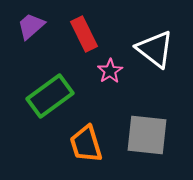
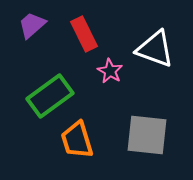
purple trapezoid: moved 1 px right, 1 px up
white triangle: rotated 18 degrees counterclockwise
pink star: rotated 10 degrees counterclockwise
orange trapezoid: moved 9 px left, 4 px up
